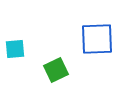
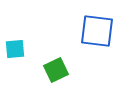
blue square: moved 8 px up; rotated 9 degrees clockwise
